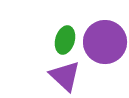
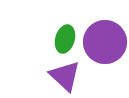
green ellipse: moved 1 px up
